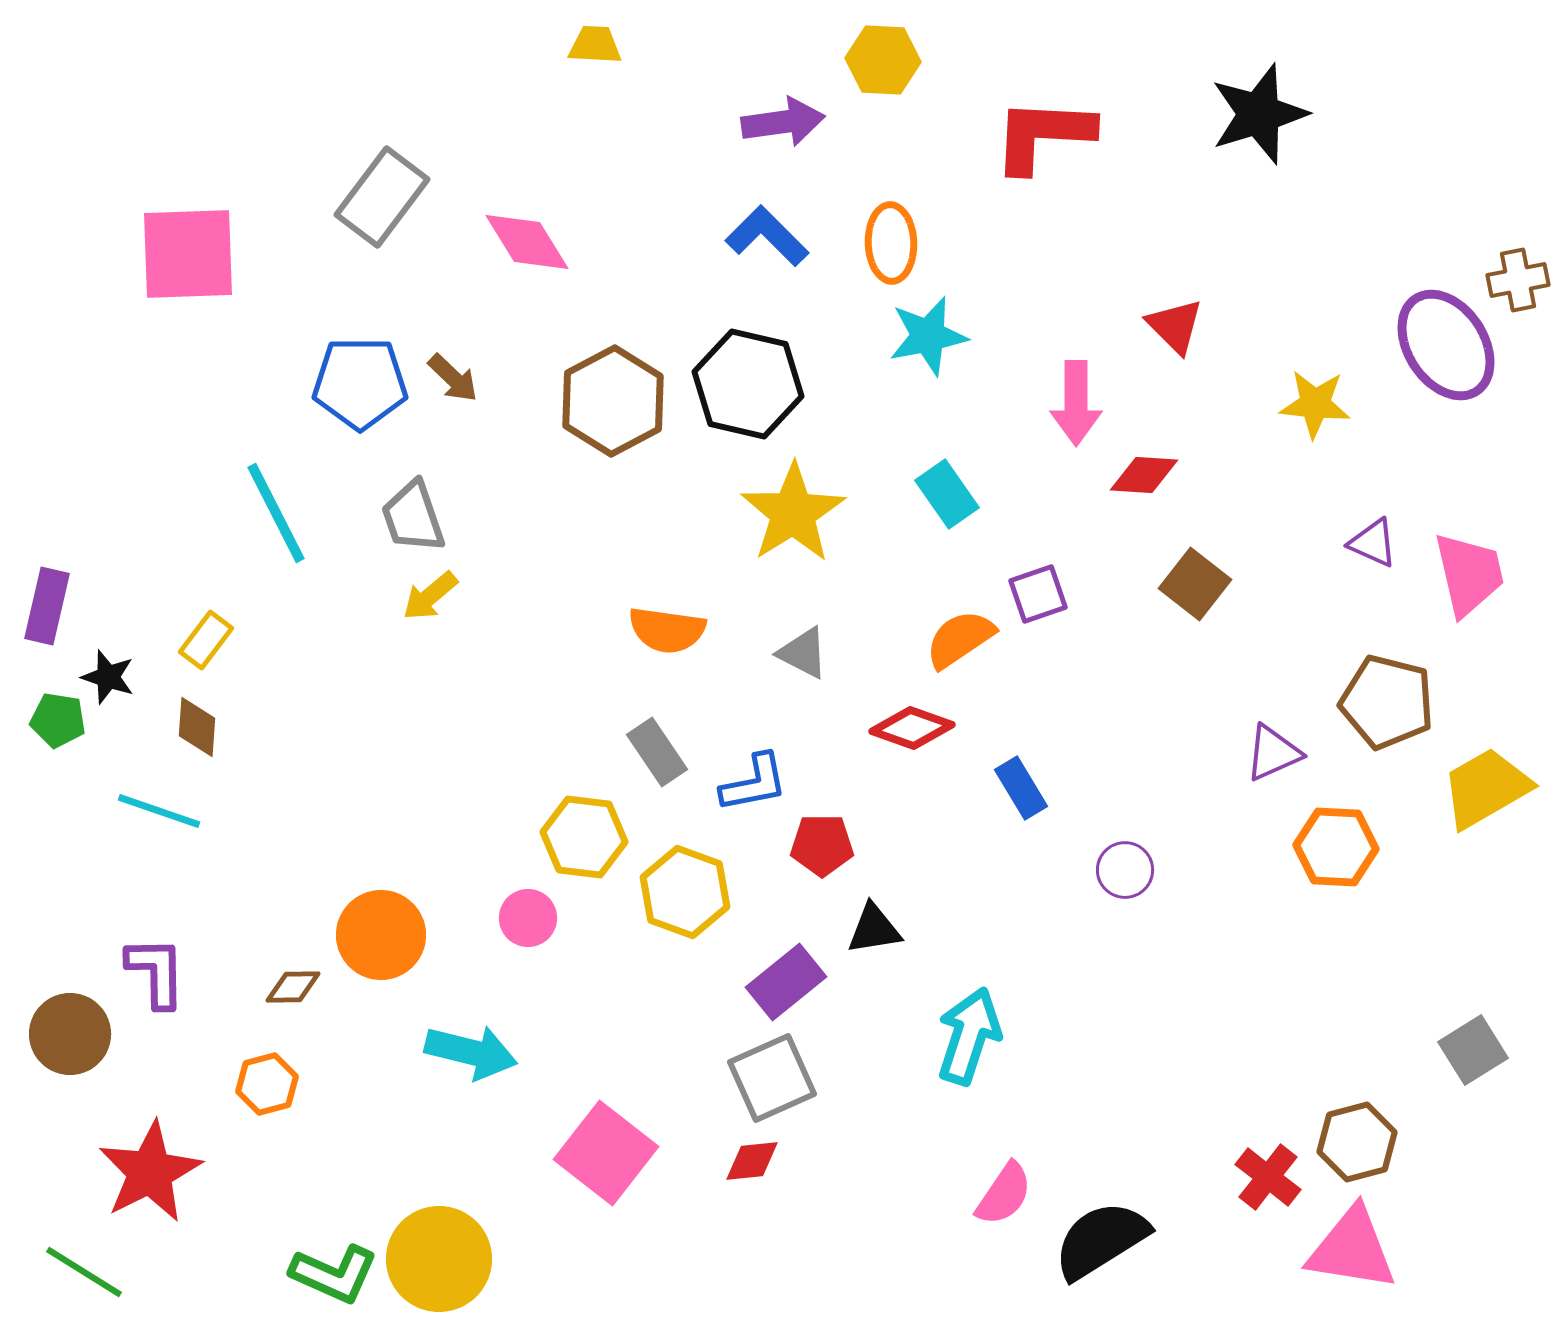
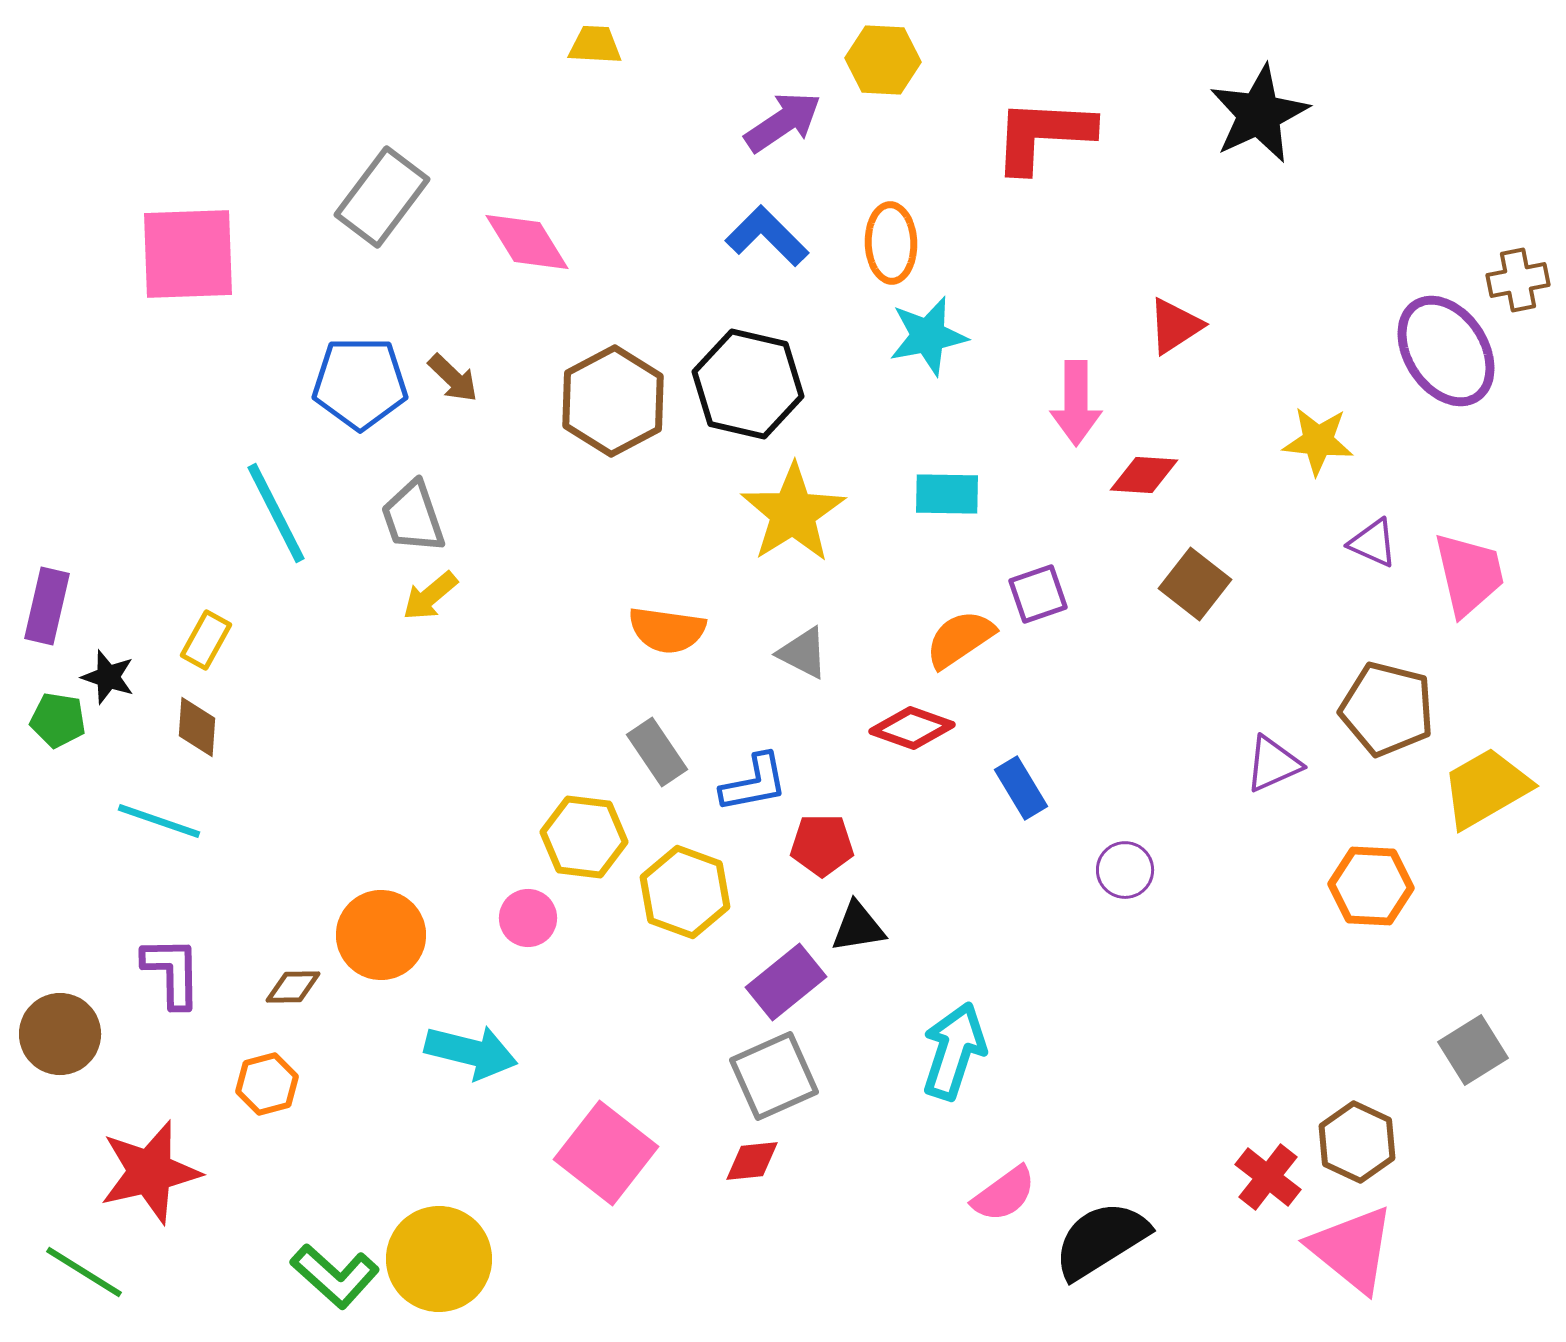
black star at (1259, 114): rotated 8 degrees counterclockwise
purple arrow at (783, 122): rotated 26 degrees counterclockwise
red triangle at (1175, 326): rotated 42 degrees clockwise
purple ellipse at (1446, 345): moved 6 px down
yellow star at (1315, 404): moved 3 px right, 37 px down
cyan rectangle at (947, 494): rotated 54 degrees counterclockwise
yellow rectangle at (206, 640): rotated 8 degrees counterclockwise
brown pentagon at (1387, 702): moved 7 px down
purple triangle at (1273, 753): moved 11 px down
cyan line at (159, 811): moved 10 px down
orange hexagon at (1336, 847): moved 35 px right, 39 px down
black triangle at (874, 929): moved 16 px left, 2 px up
purple L-shape at (156, 972): moved 16 px right
brown circle at (70, 1034): moved 10 px left
cyan arrow at (969, 1036): moved 15 px left, 15 px down
gray square at (772, 1078): moved 2 px right, 2 px up
brown hexagon at (1357, 1142): rotated 20 degrees counterclockwise
red star at (150, 1172): rotated 14 degrees clockwise
pink semicircle at (1004, 1194): rotated 20 degrees clockwise
pink triangle at (1352, 1249): rotated 30 degrees clockwise
green L-shape at (334, 1274): moved 1 px right, 2 px down; rotated 18 degrees clockwise
